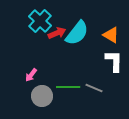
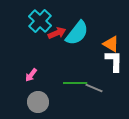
orange triangle: moved 9 px down
green line: moved 7 px right, 4 px up
gray circle: moved 4 px left, 6 px down
